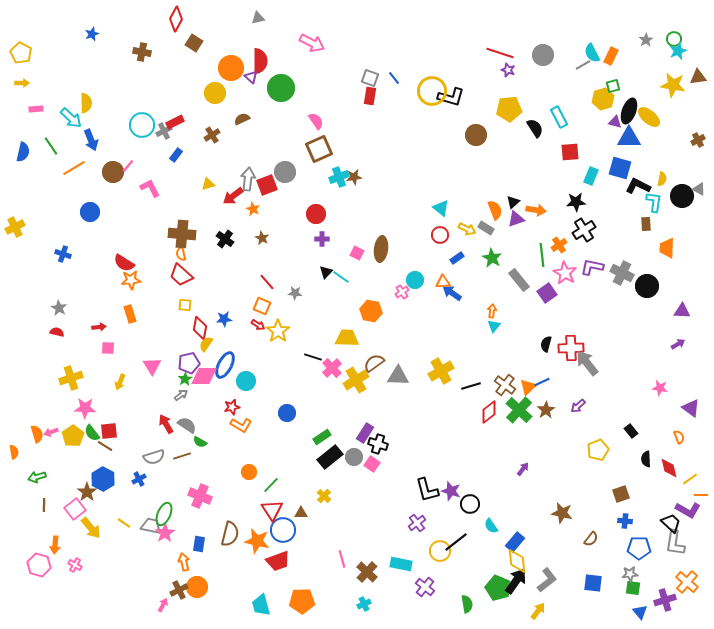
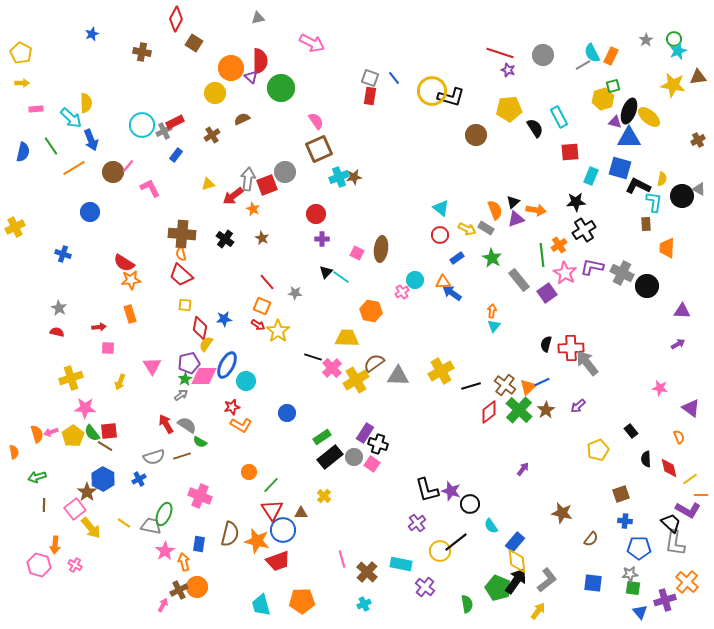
blue ellipse at (225, 365): moved 2 px right
pink star at (165, 533): moved 18 px down
